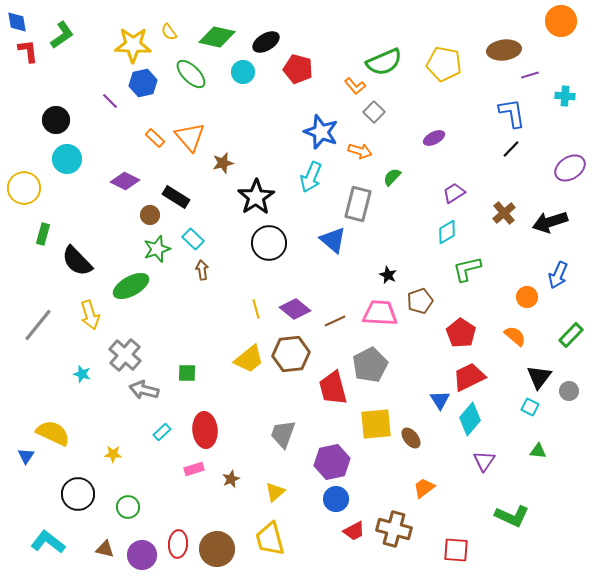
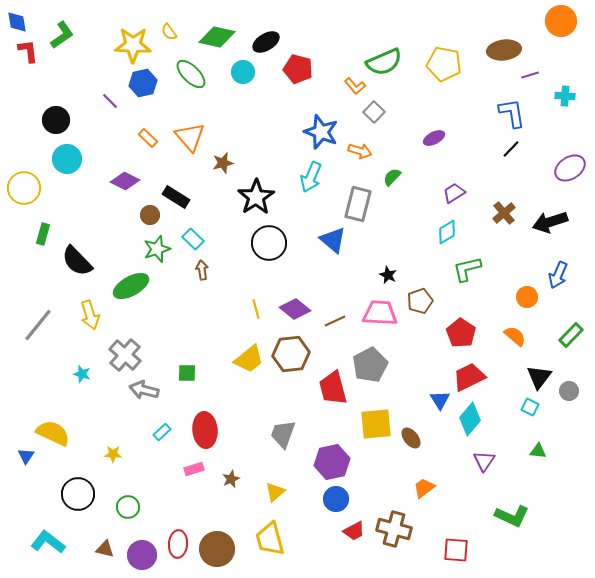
orange rectangle at (155, 138): moved 7 px left
